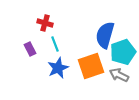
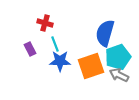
blue semicircle: moved 2 px up
cyan pentagon: moved 5 px left, 5 px down
blue star: moved 2 px right, 7 px up; rotated 25 degrees clockwise
